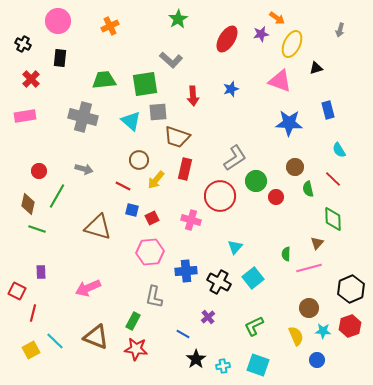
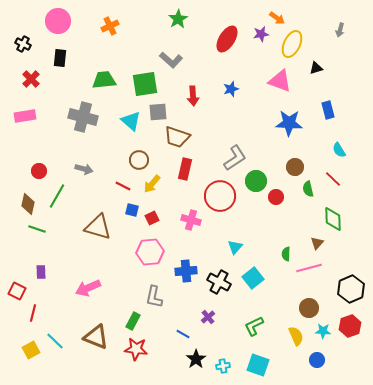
yellow arrow at (156, 180): moved 4 px left, 4 px down
